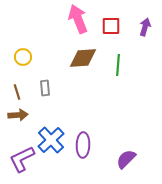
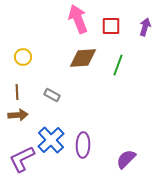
green line: rotated 15 degrees clockwise
gray rectangle: moved 7 px right, 7 px down; rotated 56 degrees counterclockwise
brown line: rotated 14 degrees clockwise
